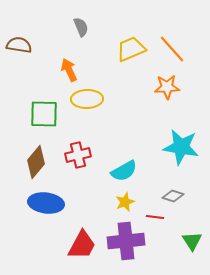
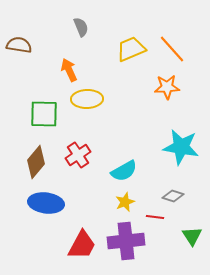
red cross: rotated 20 degrees counterclockwise
green triangle: moved 5 px up
